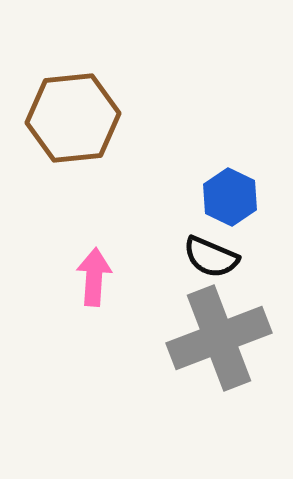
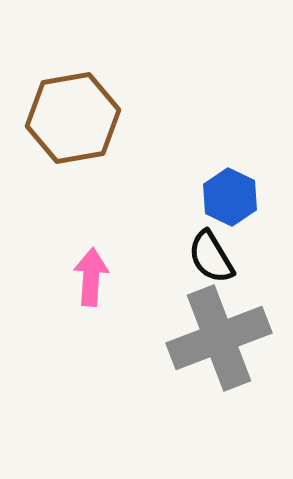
brown hexagon: rotated 4 degrees counterclockwise
black semicircle: rotated 36 degrees clockwise
pink arrow: moved 3 px left
